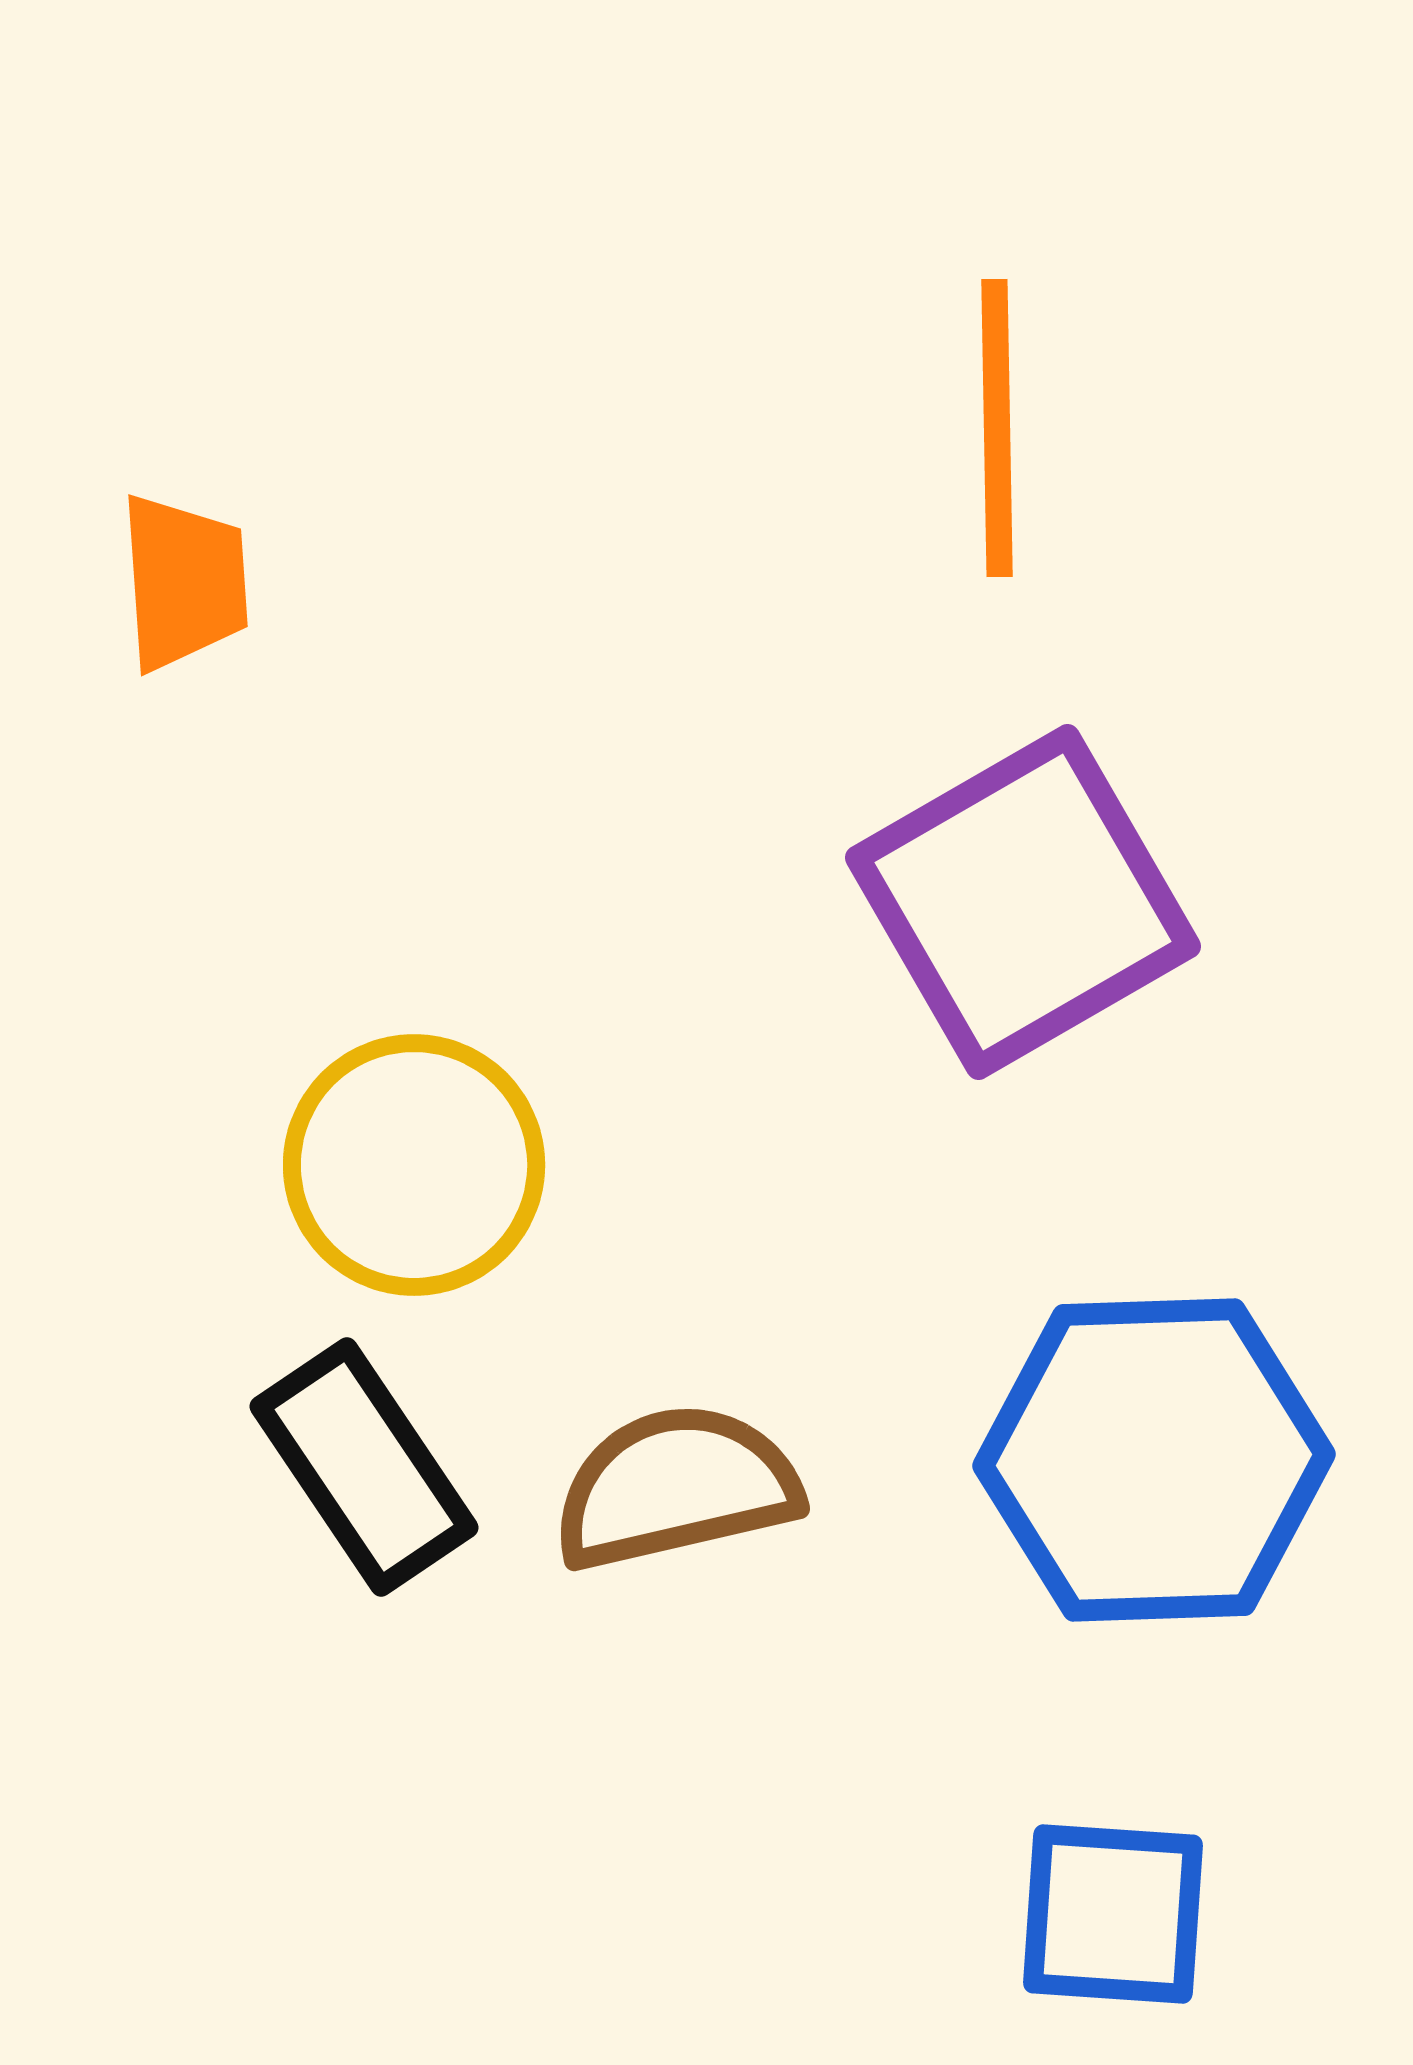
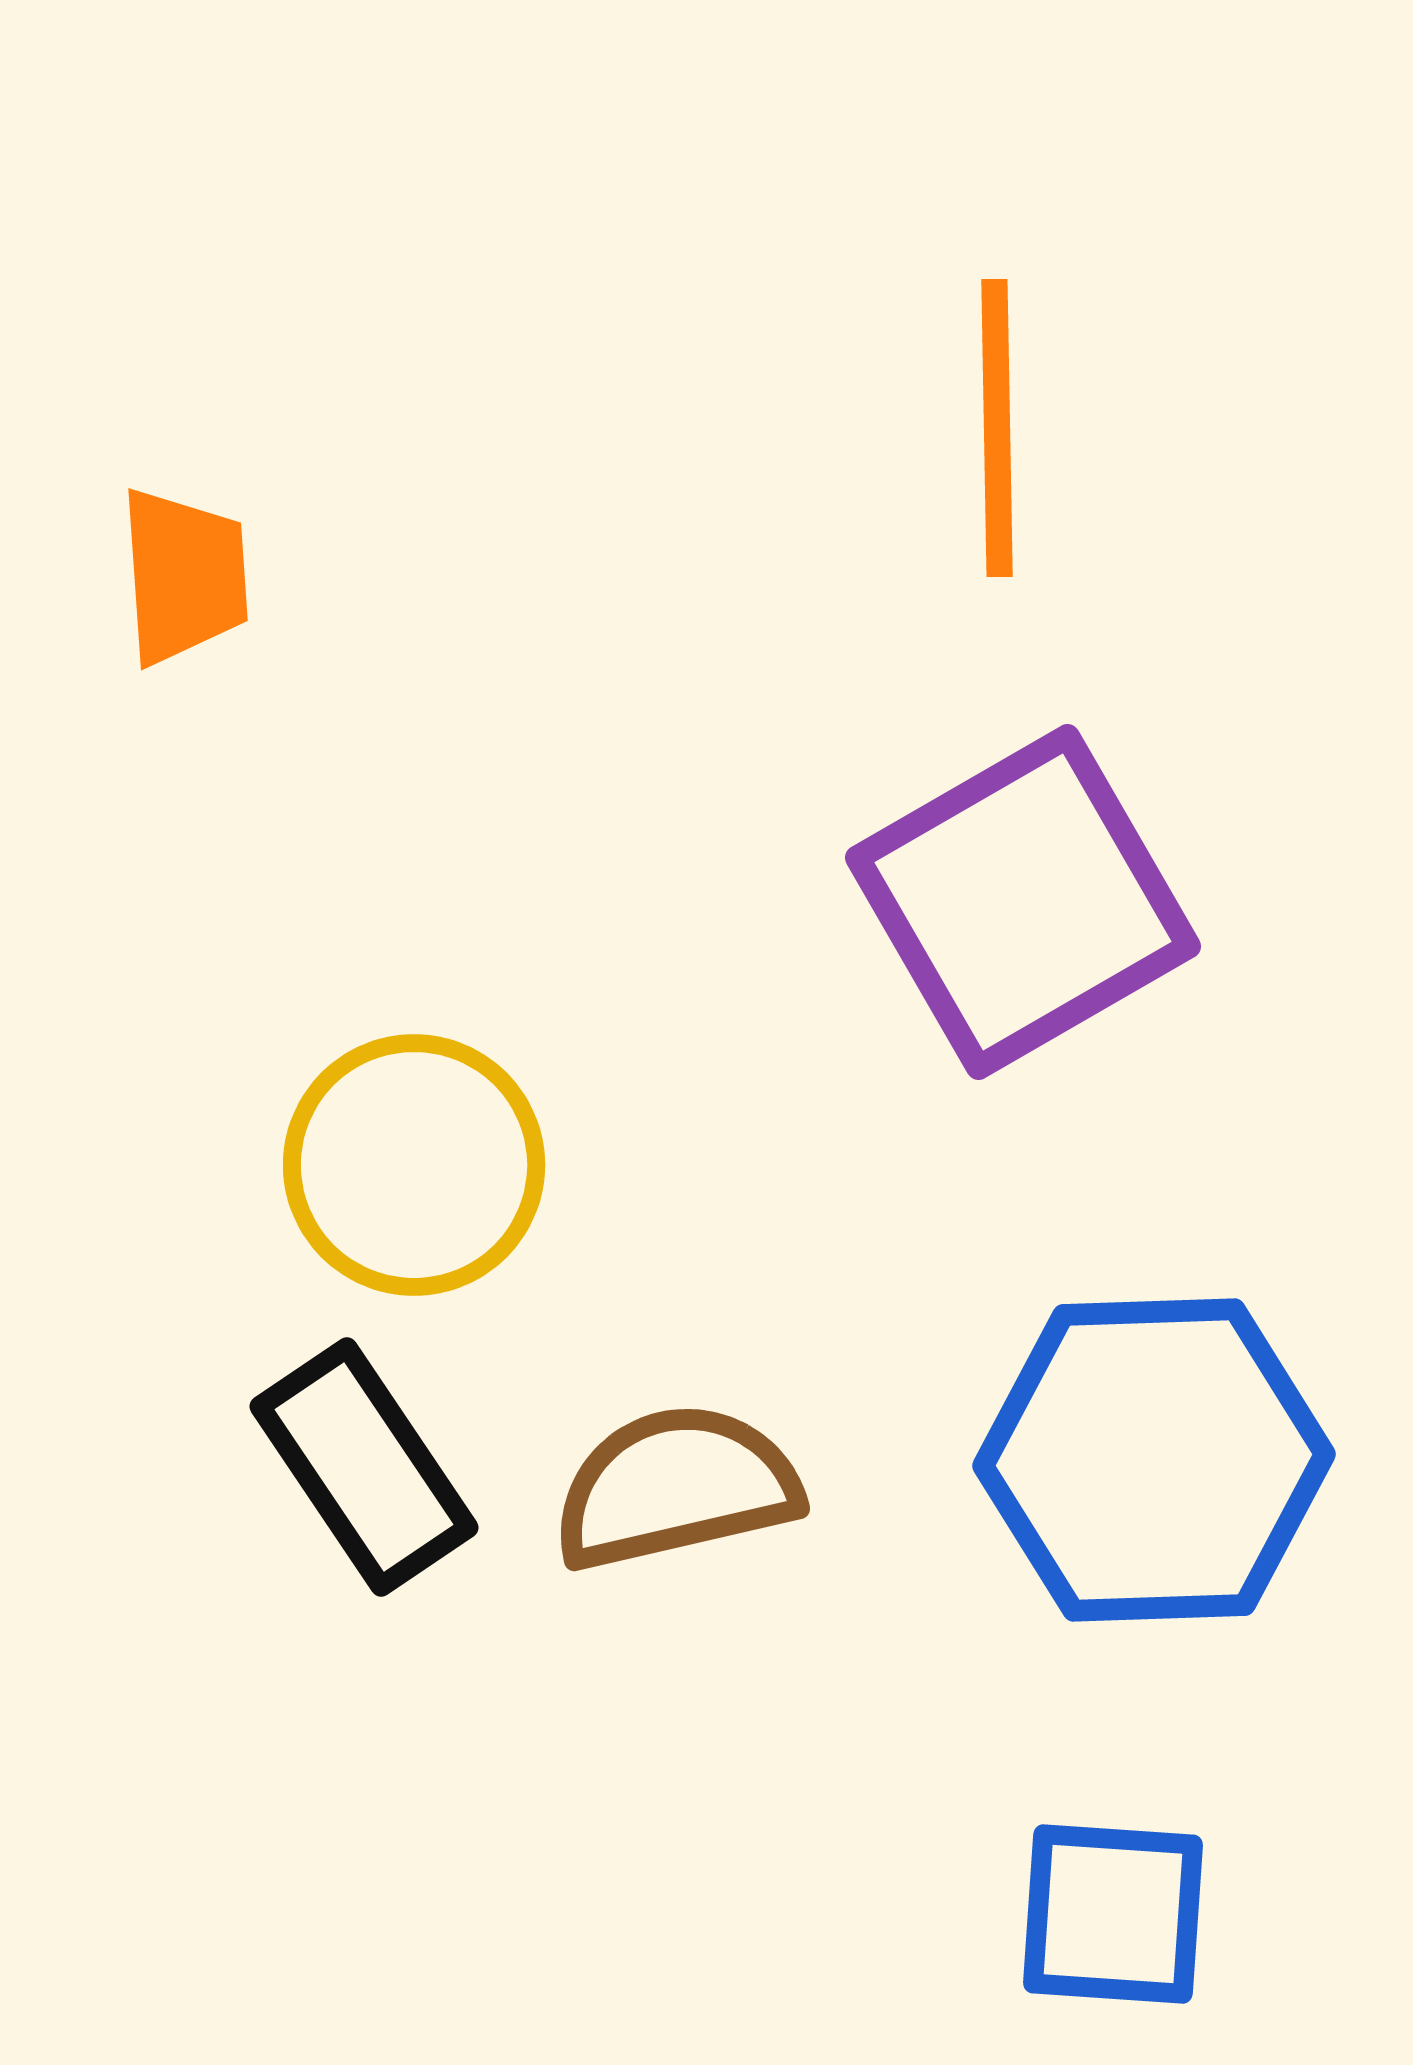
orange trapezoid: moved 6 px up
